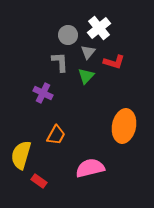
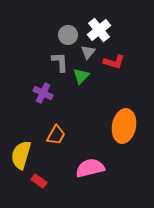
white cross: moved 2 px down
green triangle: moved 5 px left
